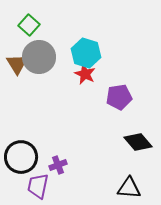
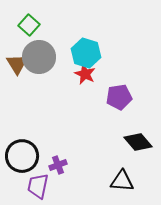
black circle: moved 1 px right, 1 px up
black triangle: moved 7 px left, 7 px up
